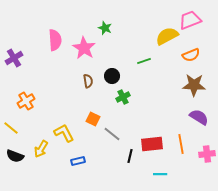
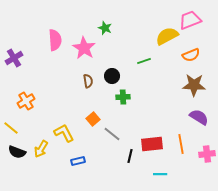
green cross: rotated 24 degrees clockwise
orange square: rotated 24 degrees clockwise
black semicircle: moved 2 px right, 4 px up
